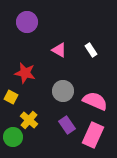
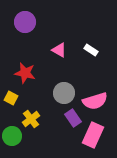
purple circle: moved 2 px left
white rectangle: rotated 24 degrees counterclockwise
gray circle: moved 1 px right, 2 px down
yellow square: moved 1 px down
pink semicircle: rotated 140 degrees clockwise
yellow cross: moved 2 px right, 1 px up; rotated 12 degrees clockwise
purple rectangle: moved 6 px right, 7 px up
green circle: moved 1 px left, 1 px up
